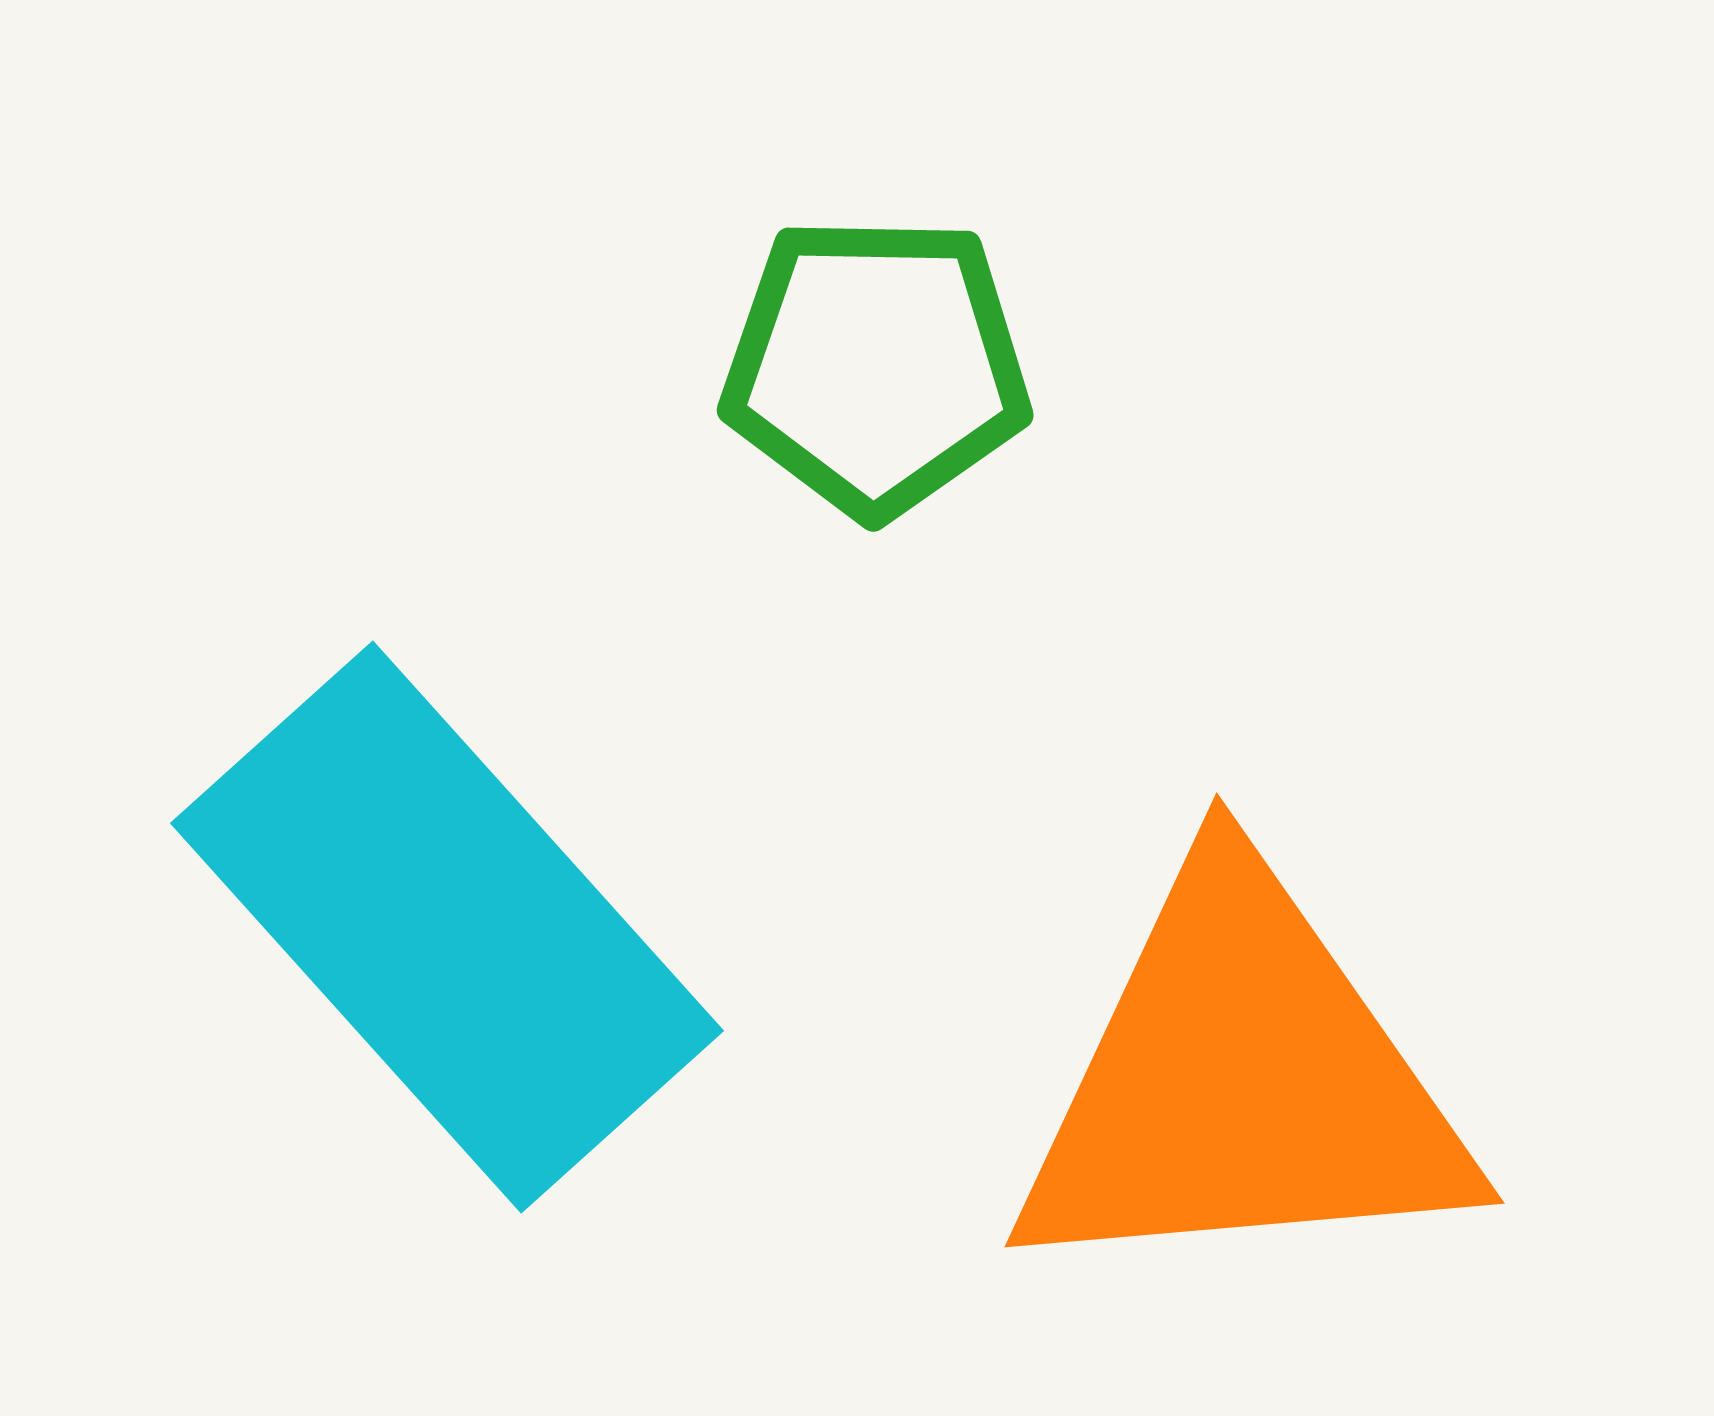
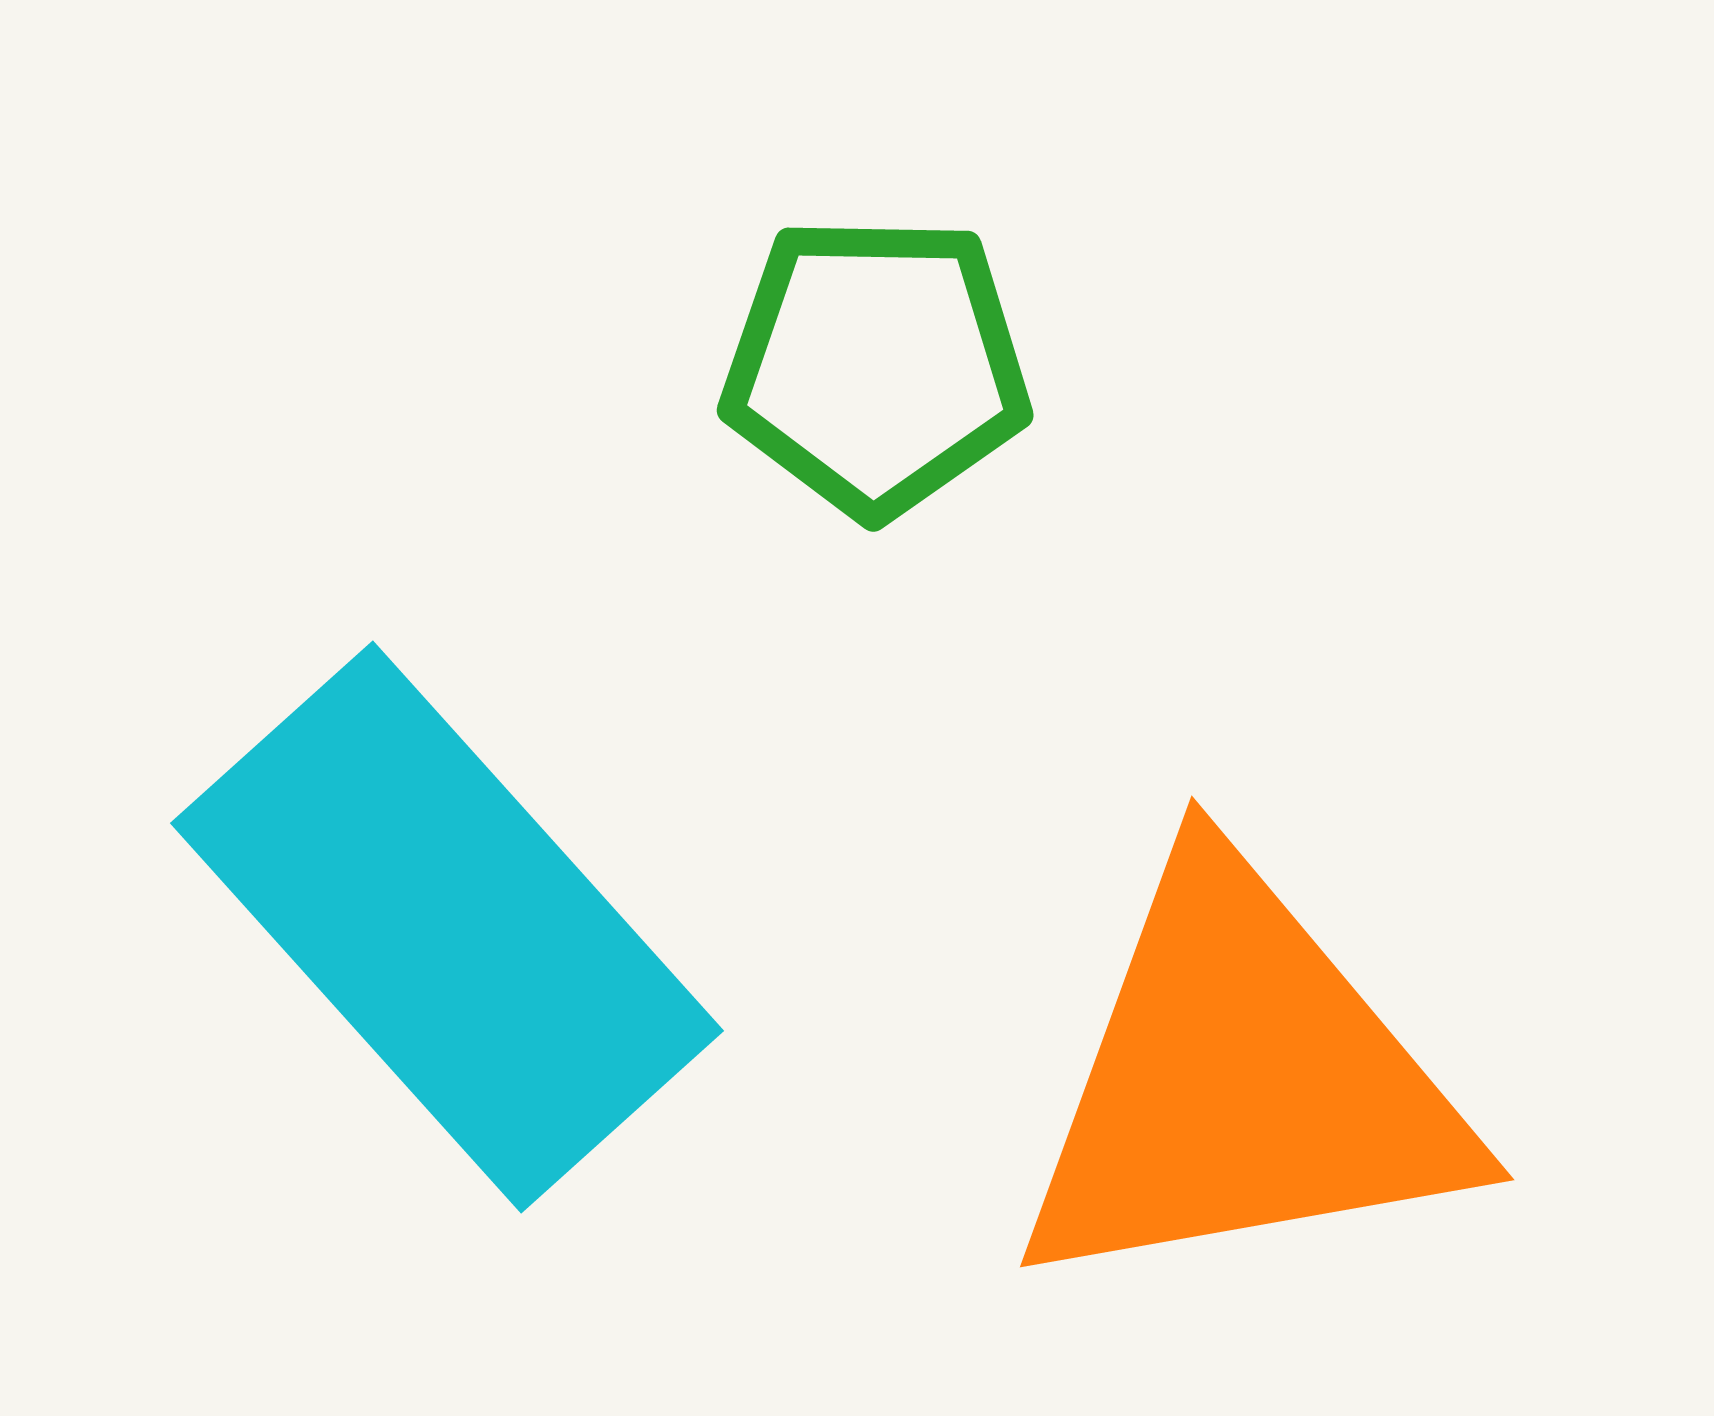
orange triangle: rotated 5 degrees counterclockwise
